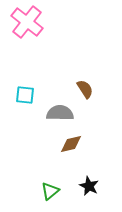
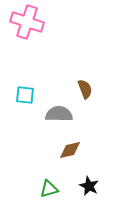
pink cross: rotated 20 degrees counterclockwise
brown semicircle: rotated 12 degrees clockwise
gray semicircle: moved 1 px left, 1 px down
brown diamond: moved 1 px left, 6 px down
green triangle: moved 1 px left, 2 px up; rotated 24 degrees clockwise
